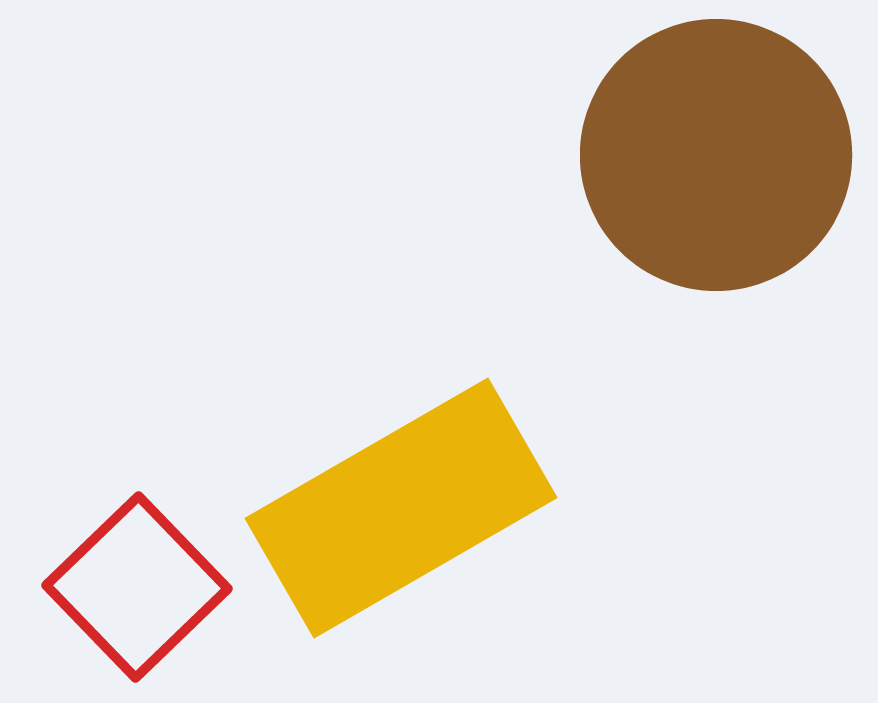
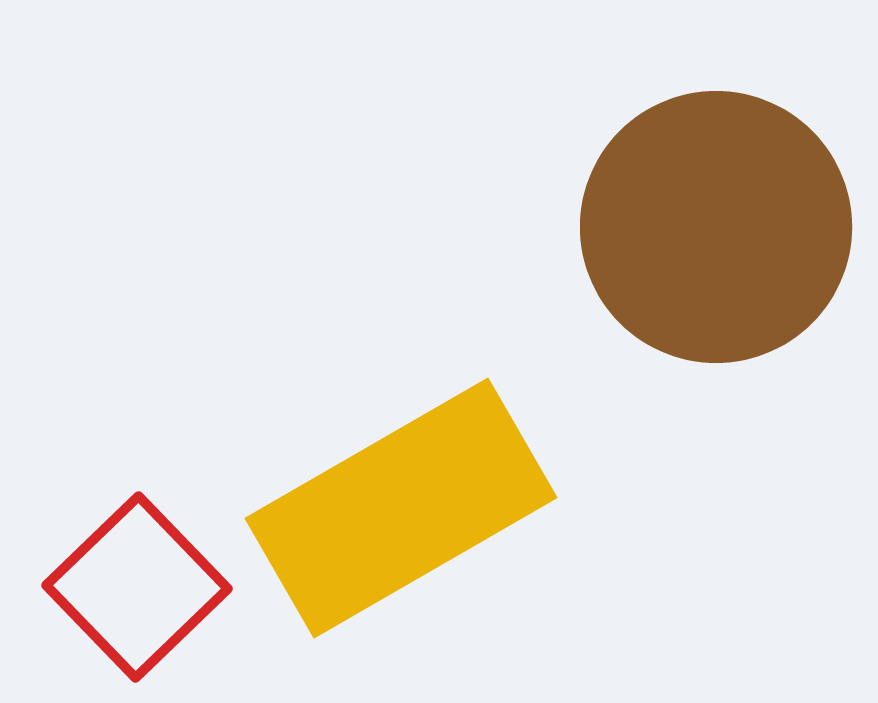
brown circle: moved 72 px down
